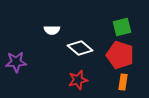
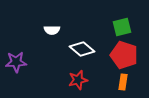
white diamond: moved 2 px right, 1 px down
red pentagon: moved 4 px right
